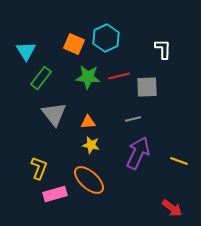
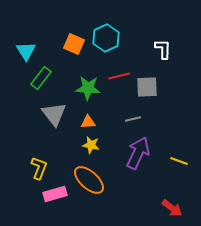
green star: moved 11 px down
